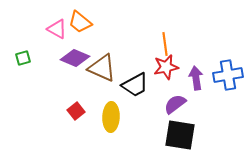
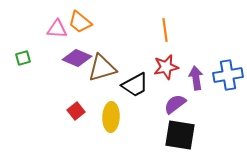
pink triangle: rotated 25 degrees counterclockwise
orange line: moved 14 px up
purple diamond: moved 2 px right
brown triangle: rotated 40 degrees counterclockwise
